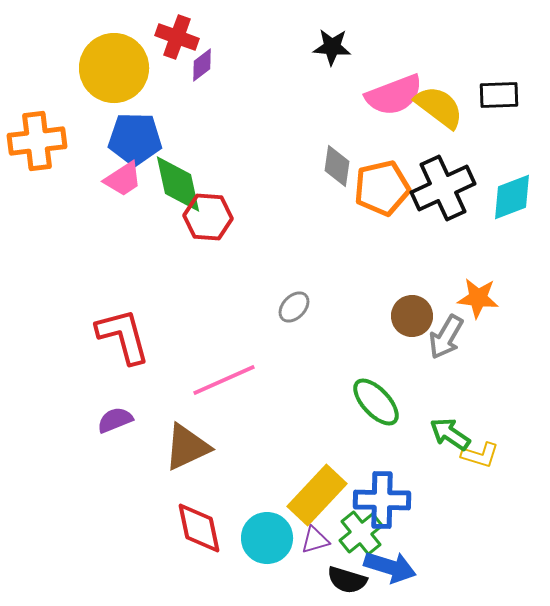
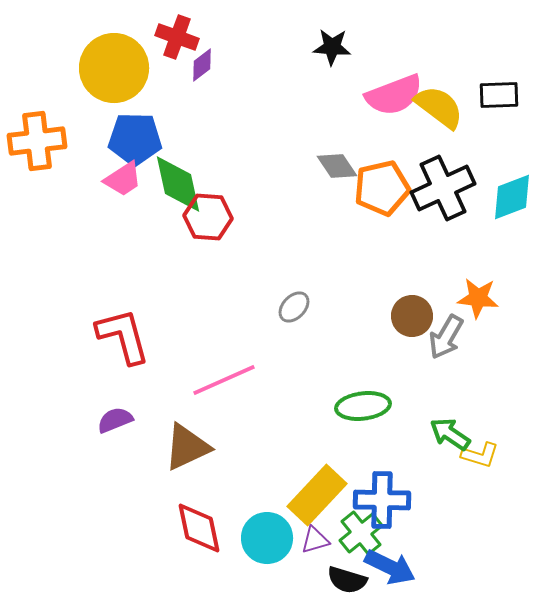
gray diamond: rotated 42 degrees counterclockwise
green ellipse: moved 13 px left, 4 px down; rotated 54 degrees counterclockwise
blue arrow: rotated 9 degrees clockwise
